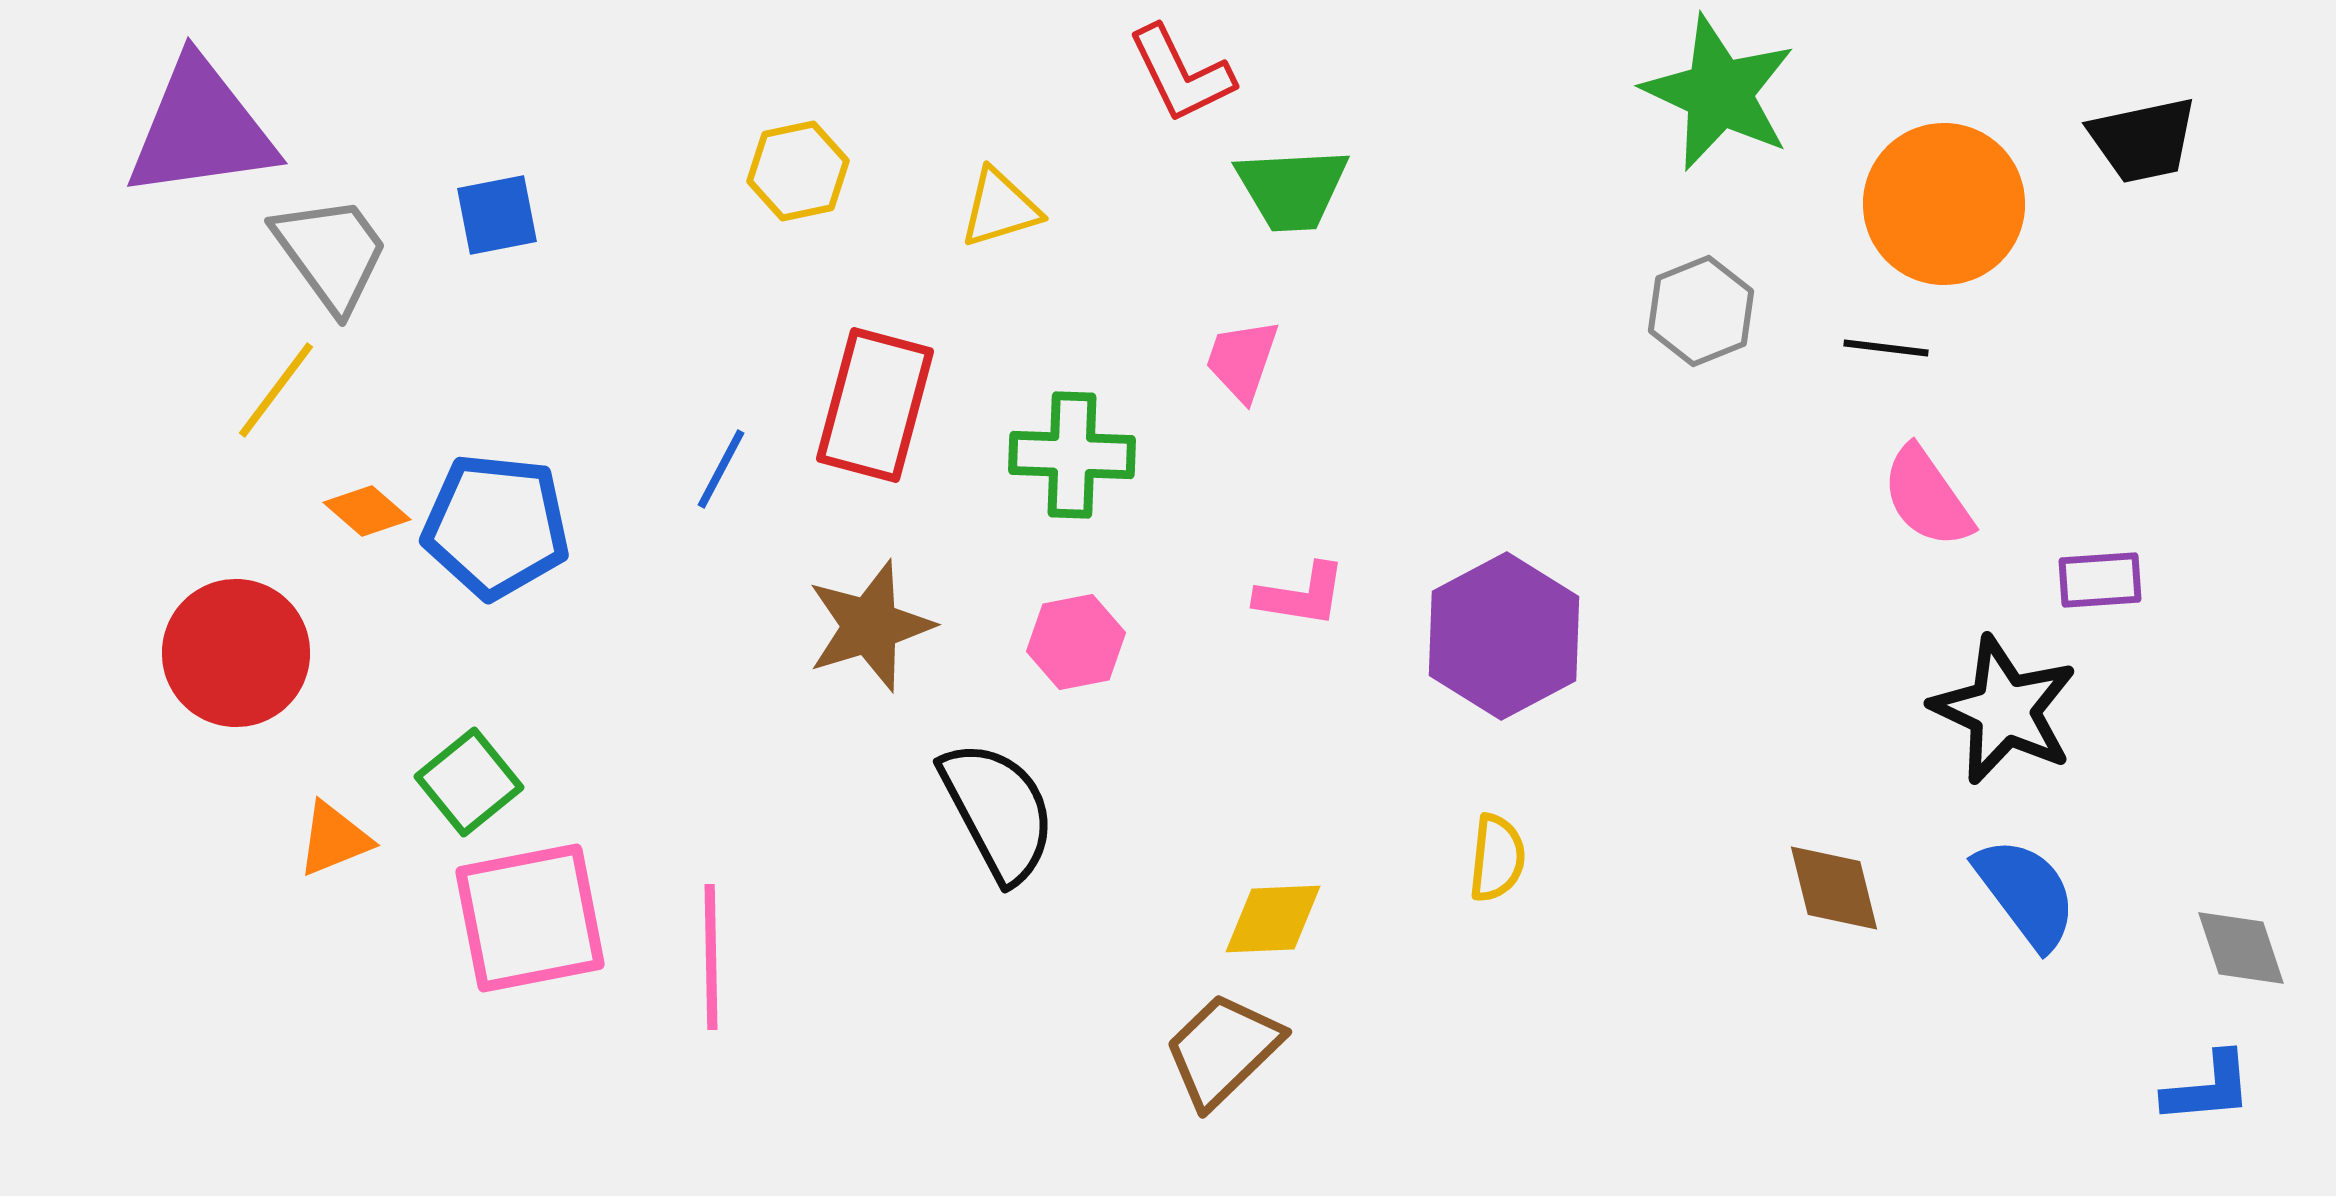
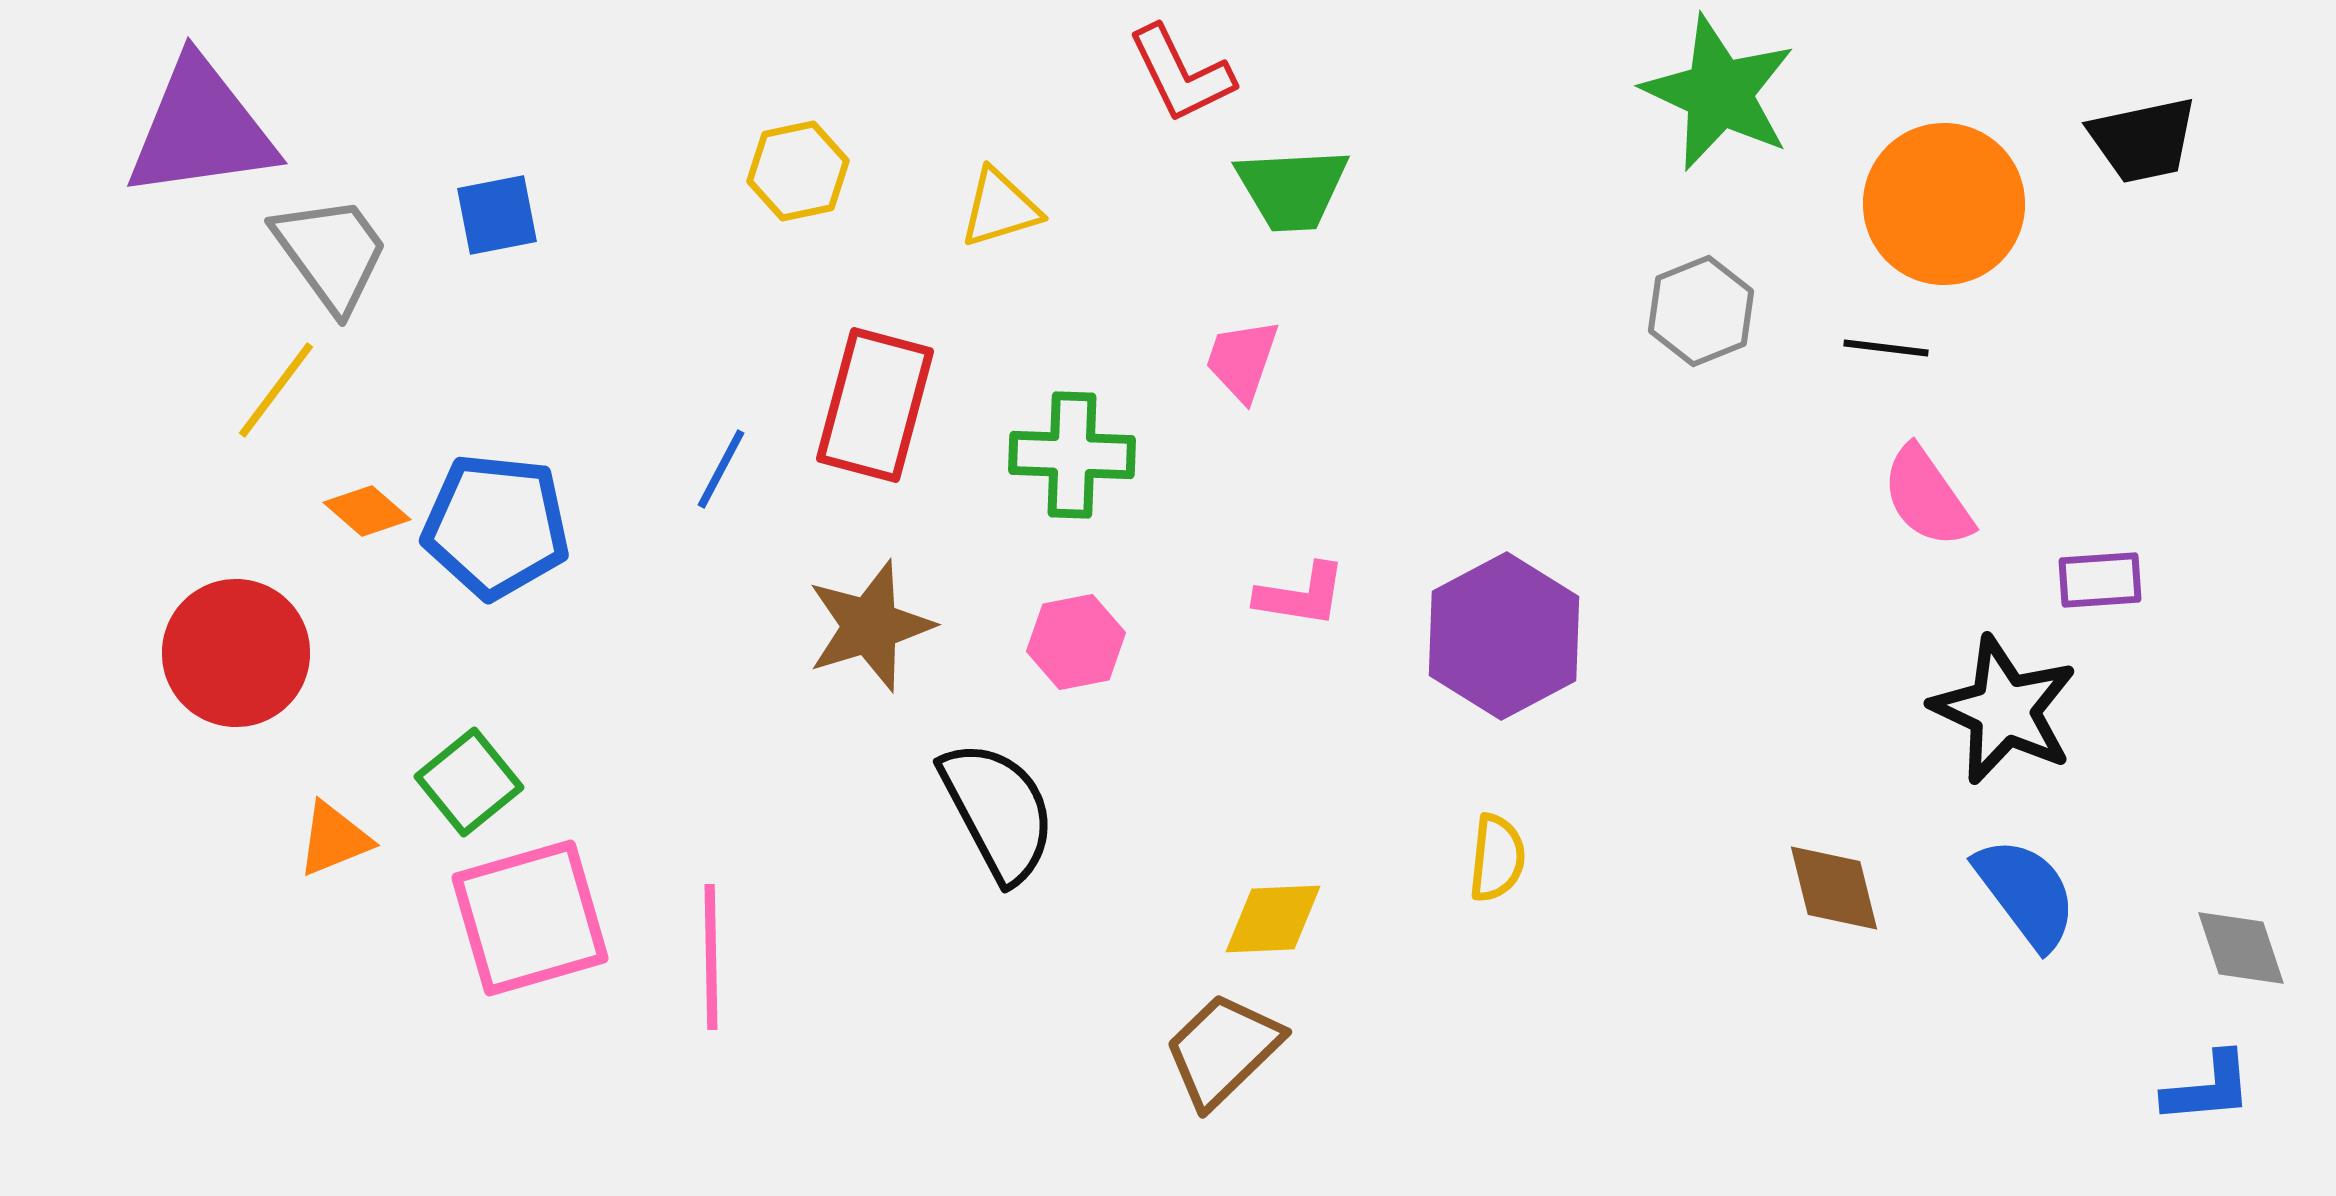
pink square: rotated 5 degrees counterclockwise
